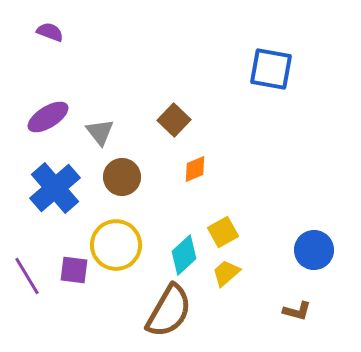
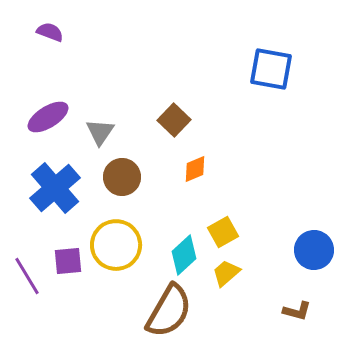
gray triangle: rotated 12 degrees clockwise
purple square: moved 6 px left, 9 px up; rotated 12 degrees counterclockwise
